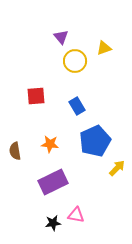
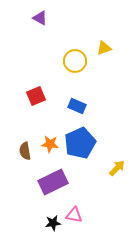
purple triangle: moved 21 px left, 19 px up; rotated 21 degrees counterclockwise
red square: rotated 18 degrees counterclockwise
blue rectangle: rotated 36 degrees counterclockwise
blue pentagon: moved 15 px left, 2 px down
brown semicircle: moved 10 px right
pink triangle: moved 2 px left
